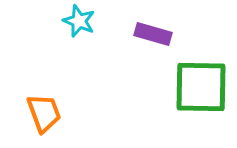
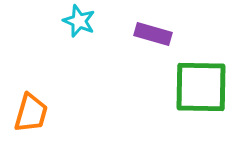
orange trapezoid: moved 13 px left; rotated 36 degrees clockwise
